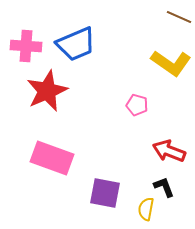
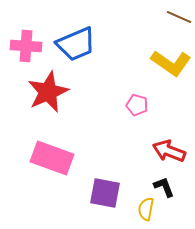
red star: moved 1 px right, 1 px down
